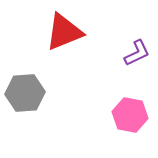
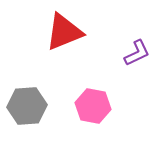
gray hexagon: moved 2 px right, 13 px down
pink hexagon: moved 37 px left, 9 px up
